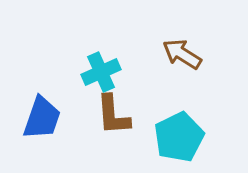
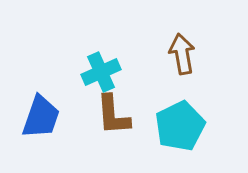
brown arrow: rotated 48 degrees clockwise
blue trapezoid: moved 1 px left, 1 px up
cyan pentagon: moved 1 px right, 11 px up
